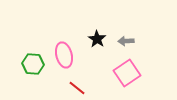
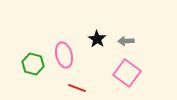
green hexagon: rotated 10 degrees clockwise
pink square: rotated 20 degrees counterclockwise
red line: rotated 18 degrees counterclockwise
